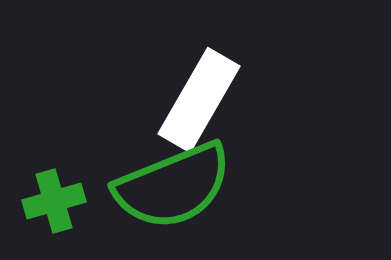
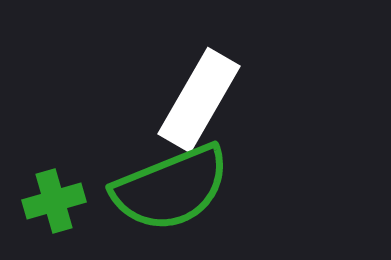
green semicircle: moved 2 px left, 2 px down
